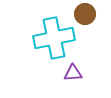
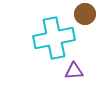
purple triangle: moved 1 px right, 2 px up
